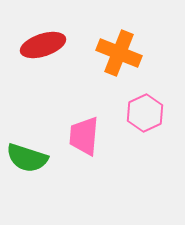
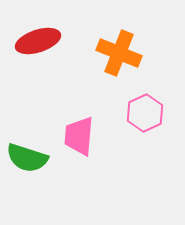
red ellipse: moved 5 px left, 4 px up
pink trapezoid: moved 5 px left
